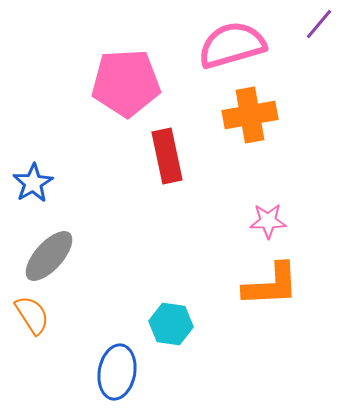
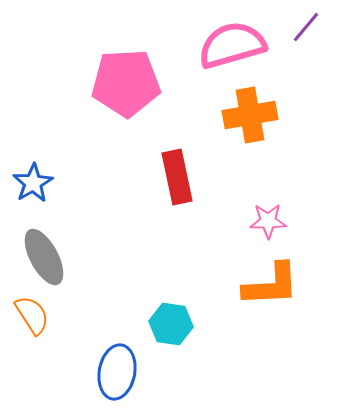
purple line: moved 13 px left, 3 px down
red rectangle: moved 10 px right, 21 px down
gray ellipse: moved 5 px left, 1 px down; rotated 70 degrees counterclockwise
